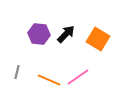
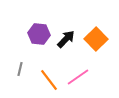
black arrow: moved 5 px down
orange square: moved 2 px left; rotated 15 degrees clockwise
gray line: moved 3 px right, 3 px up
orange line: rotated 30 degrees clockwise
